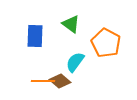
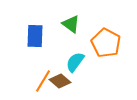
orange line: rotated 60 degrees counterclockwise
